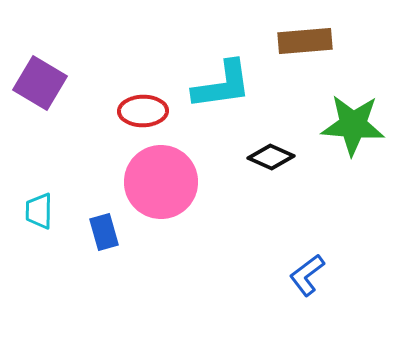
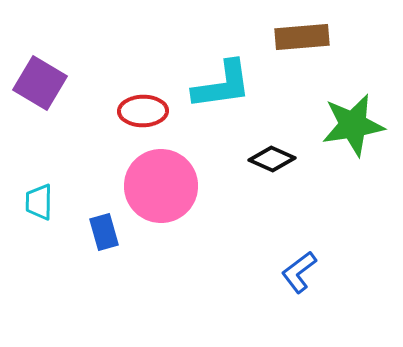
brown rectangle: moved 3 px left, 4 px up
green star: rotated 14 degrees counterclockwise
black diamond: moved 1 px right, 2 px down
pink circle: moved 4 px down
cyan trapezoid: moved 9 px up
blue L-shape: moved 8 px left, 3 px up
